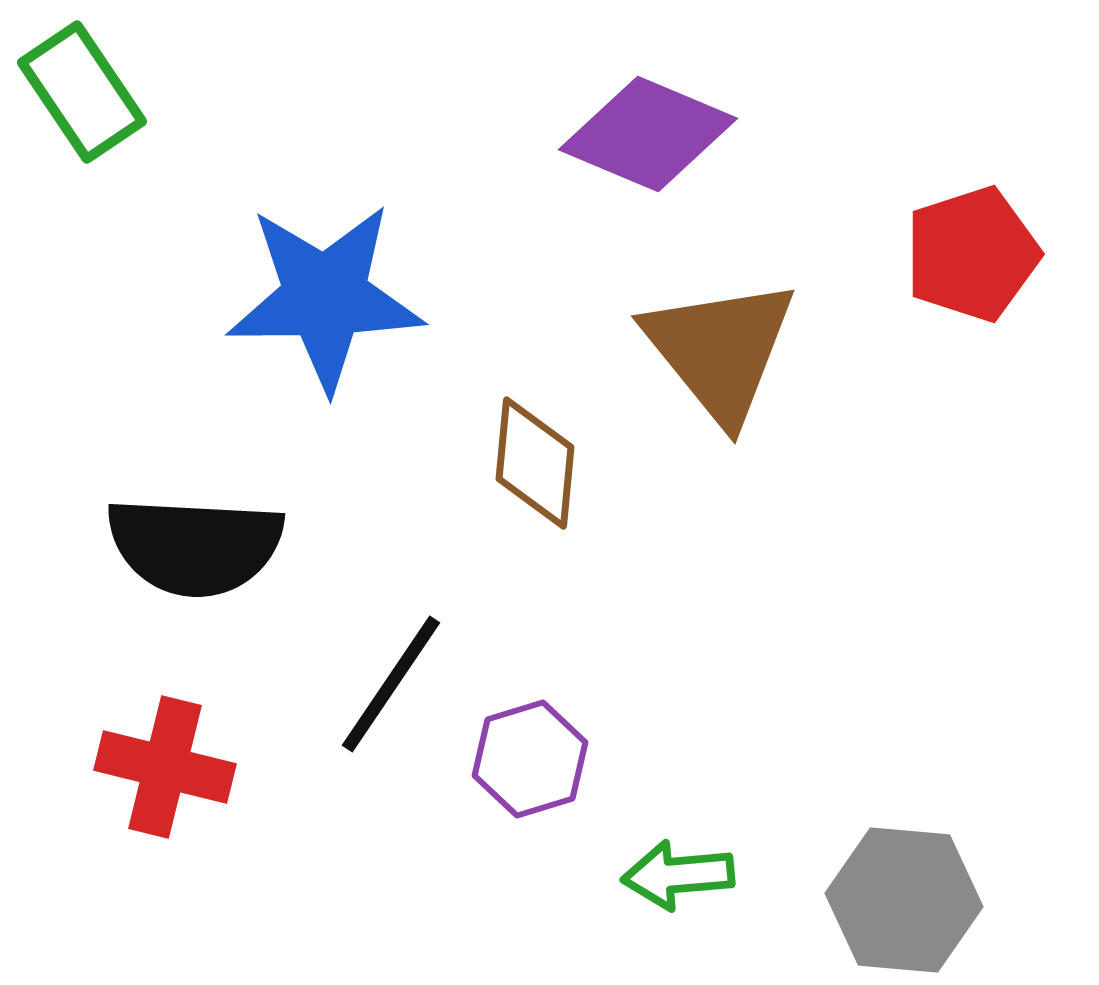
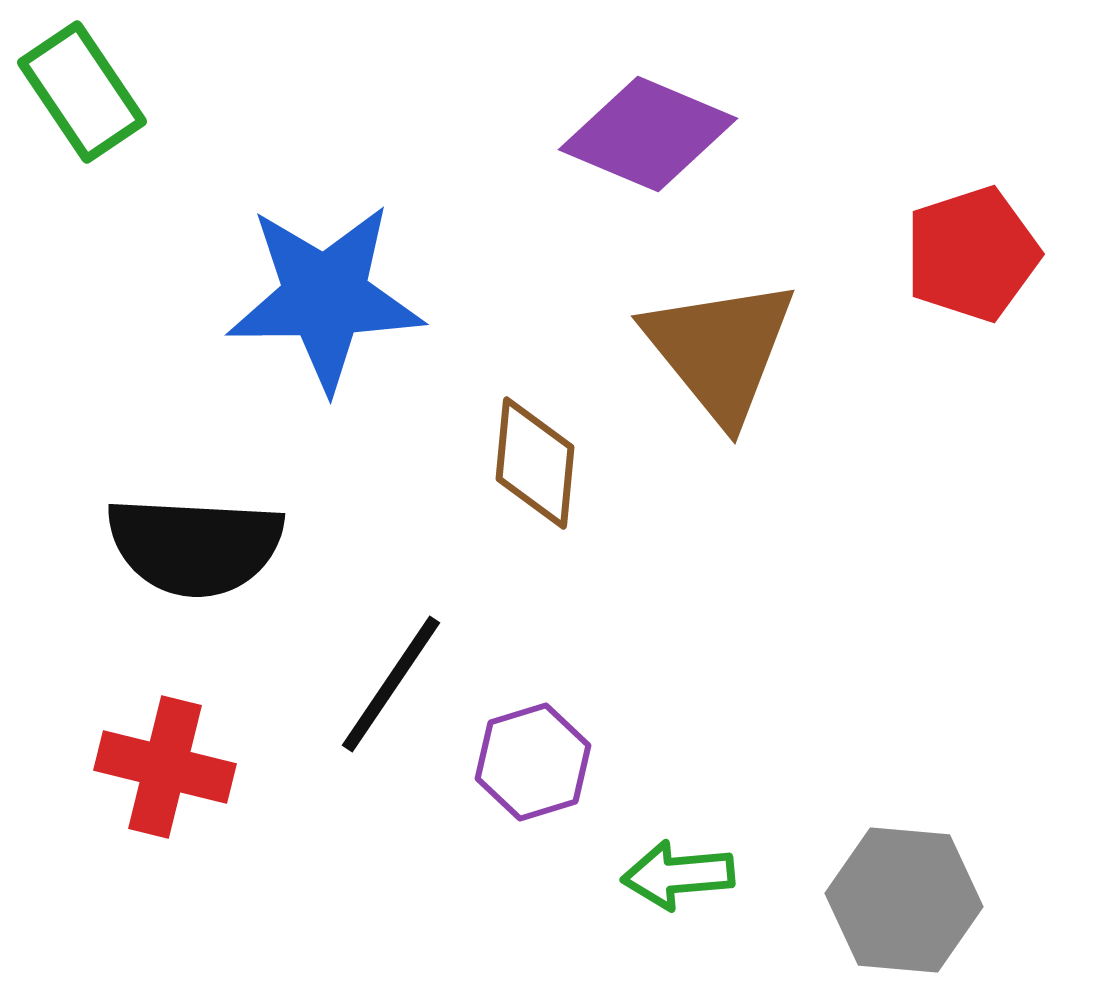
purple hexagon: moved 3 px right, 3 px down
